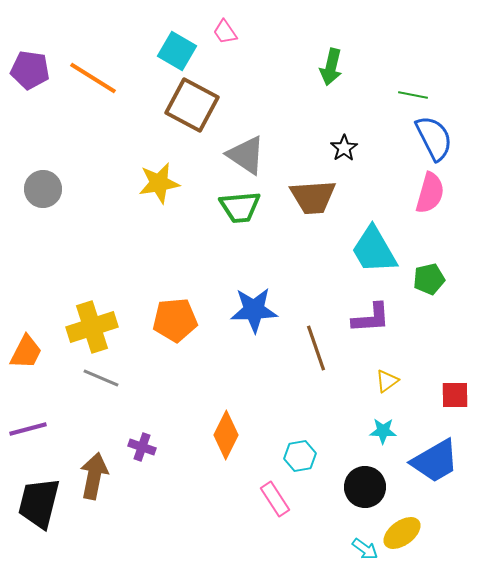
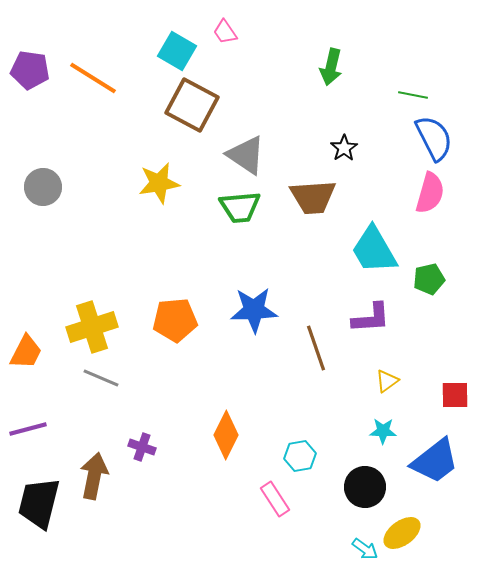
gray circle: moved 2 px up
blue trapezoid: rotated 8 degrees counterclockwise
